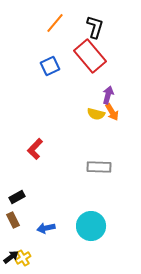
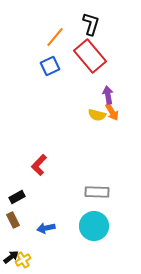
orange line: moved 14 px down
black L-shape: moved 4 px left, 3 px up
purple arrow: rotated 24 degrees counterclockwise
yellow semicircle: moved 1 px right, 1 px down
red L-shape: moved 4 px right, 16 px down
gray rectangle: moved 2 px left, 25 px down
cyan circle: moved 3 px right
yellow cross: moved 2 px down
